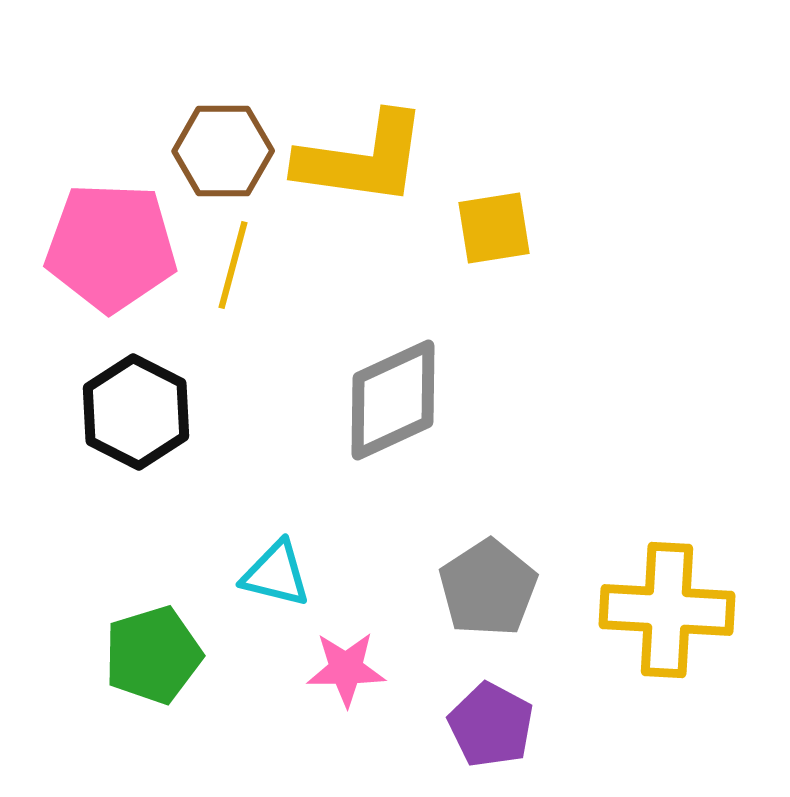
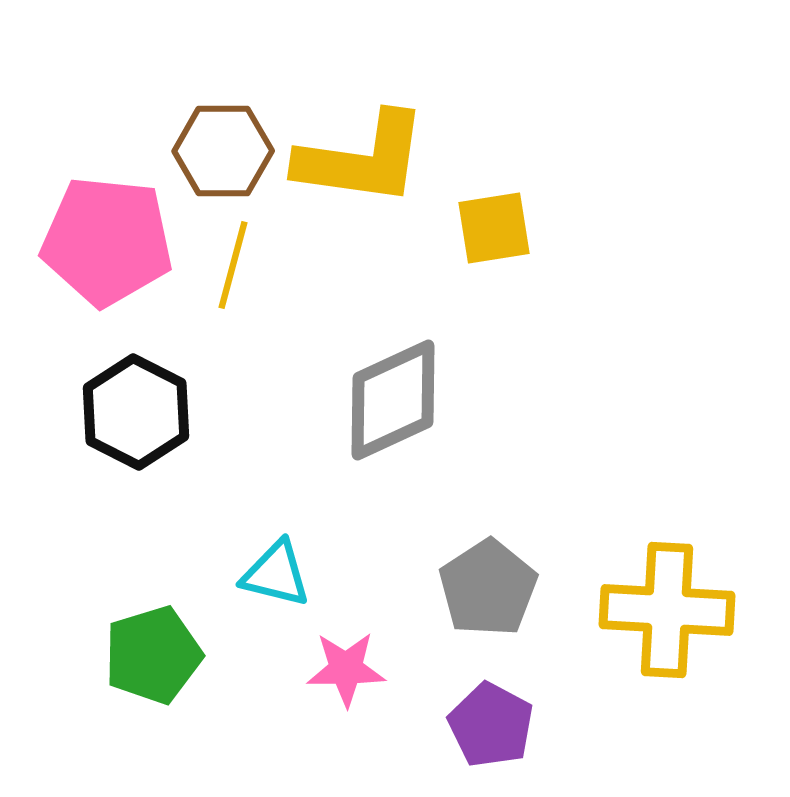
pink pentagon: moved 4 px left, 6 px up; rotated 4 degrees clockwise
